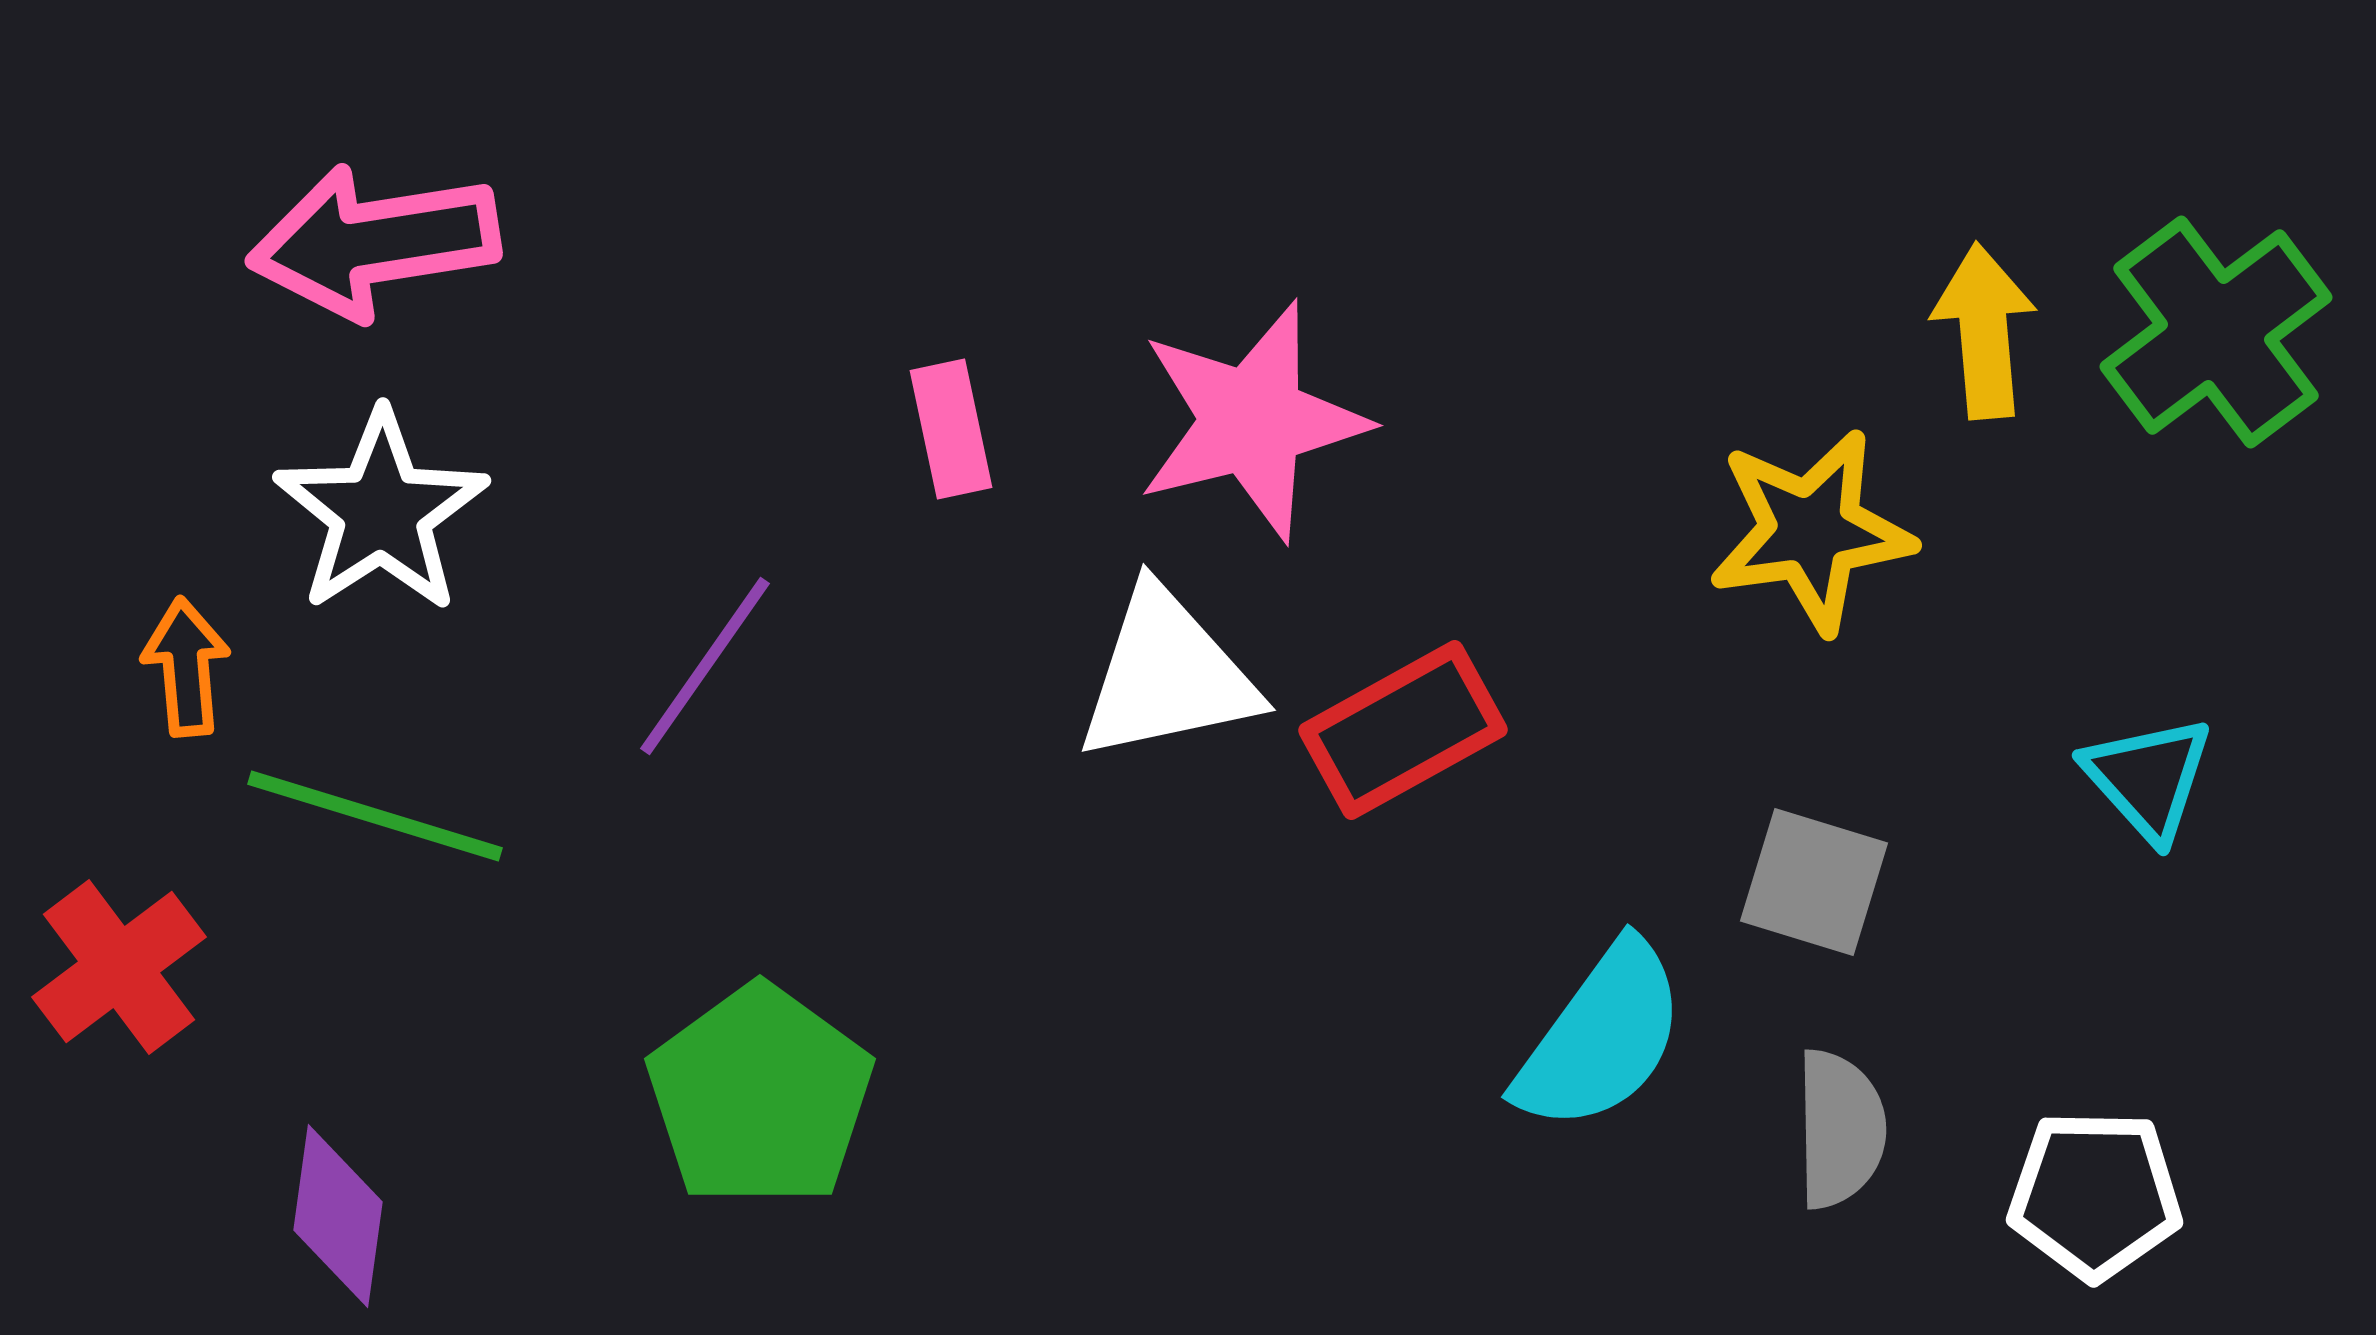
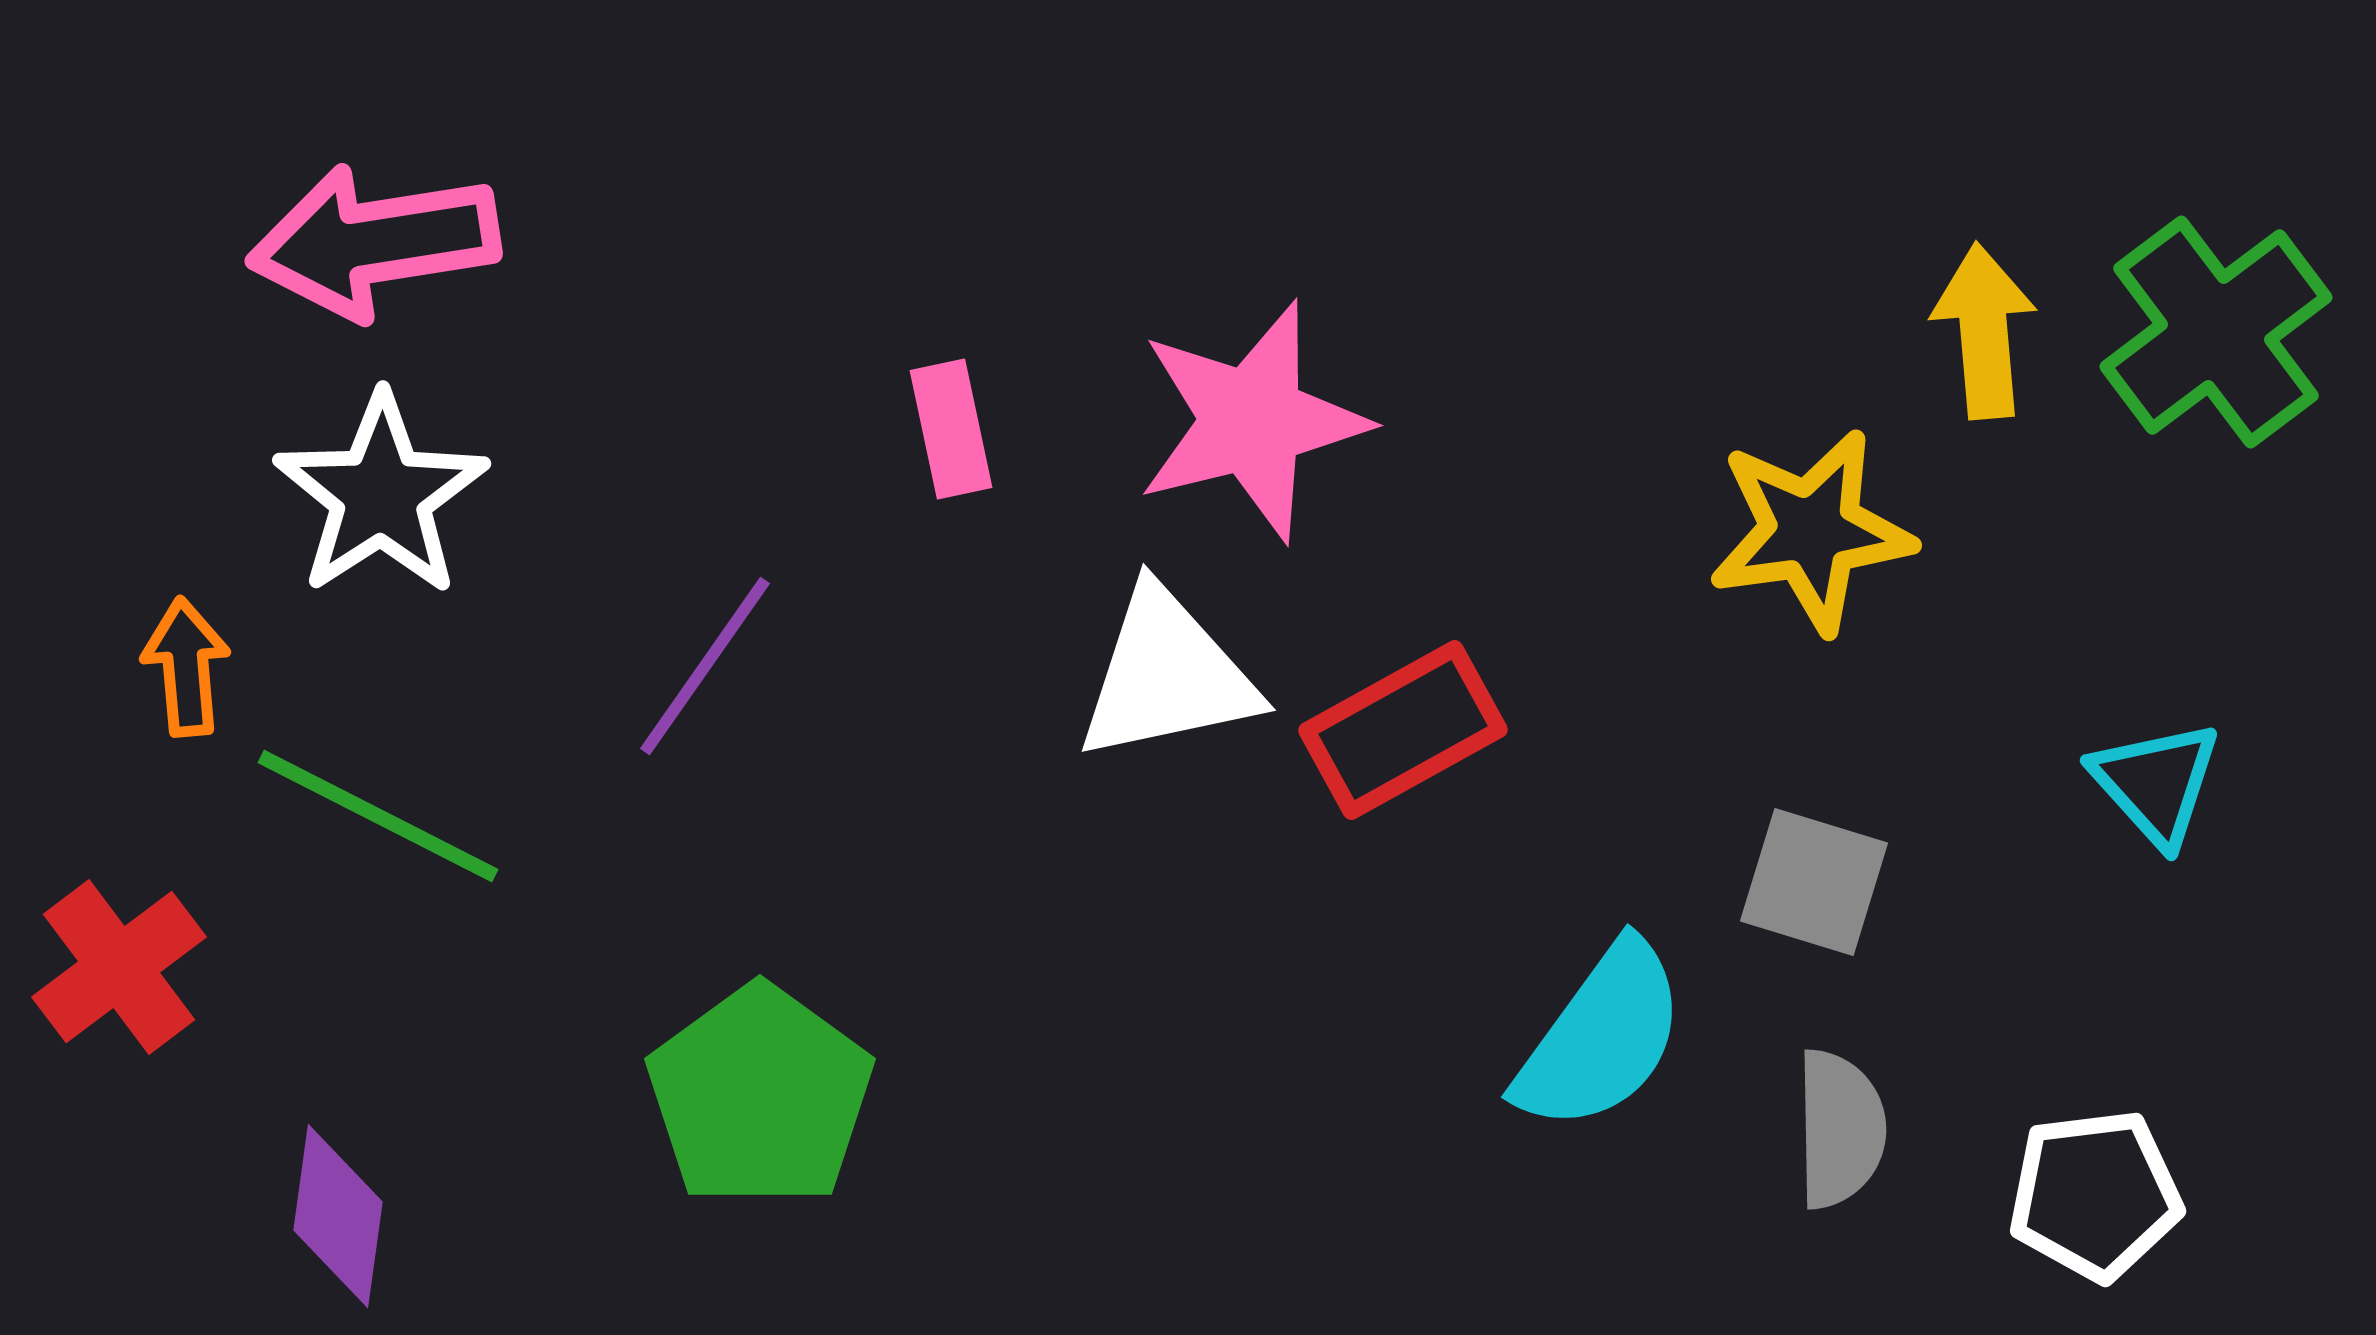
white star: moved 17 px up
cyan triangle: moved 8 px right, 5 px down
green line: moved 3 px right; rotated 10 degrees clockwise
white pentagon: rotated 8 degrees counterclockwise
